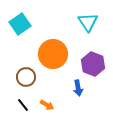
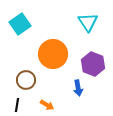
brown circle: moved 3 px down
black line: moved 6 px left; rotated 48 degrees clockwise
